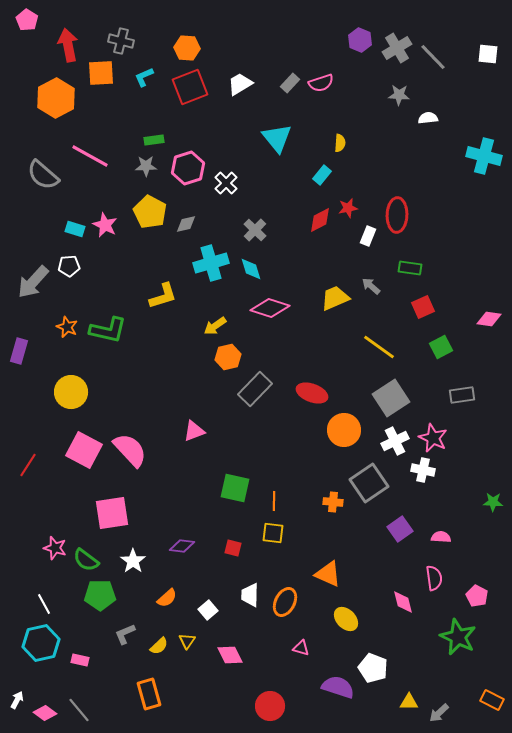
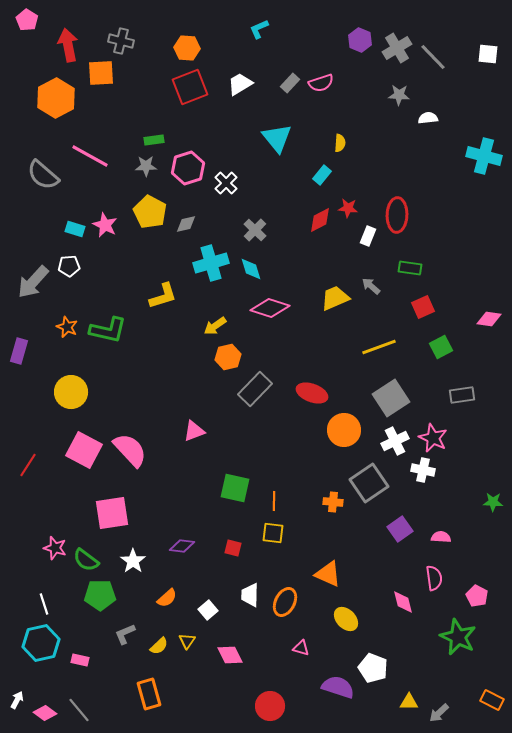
cyan L-shape at (144, 77): moved 115 px right, 48 px up
red star at (348, 208): rotated 18 degrees clockwise
yellow line at (379, 347): rotated 56 degrees counterclockwise
white line at (44, 604): rotated 10 degrees clockwise
